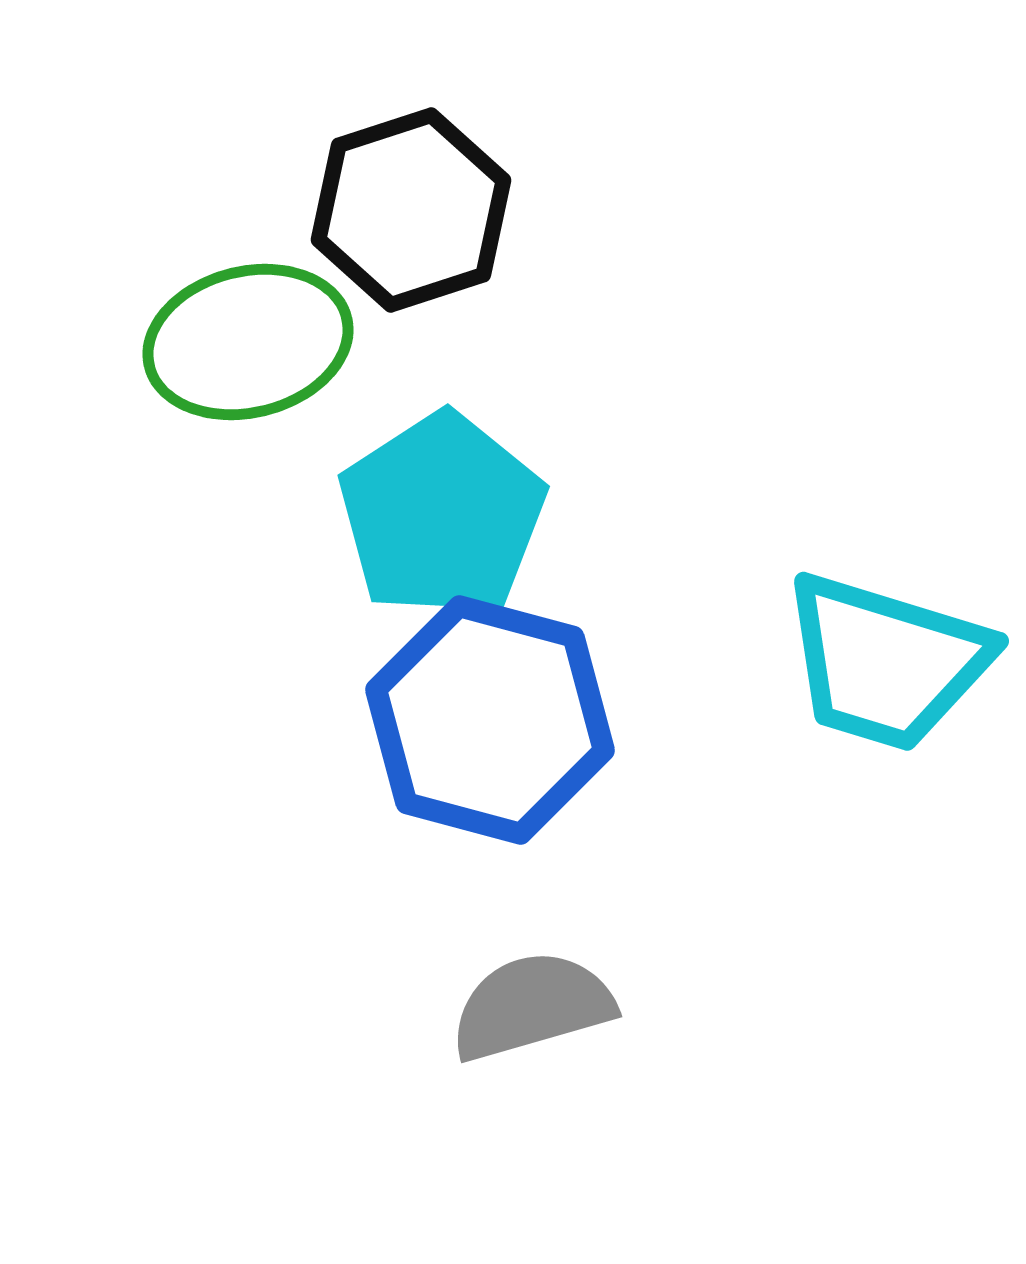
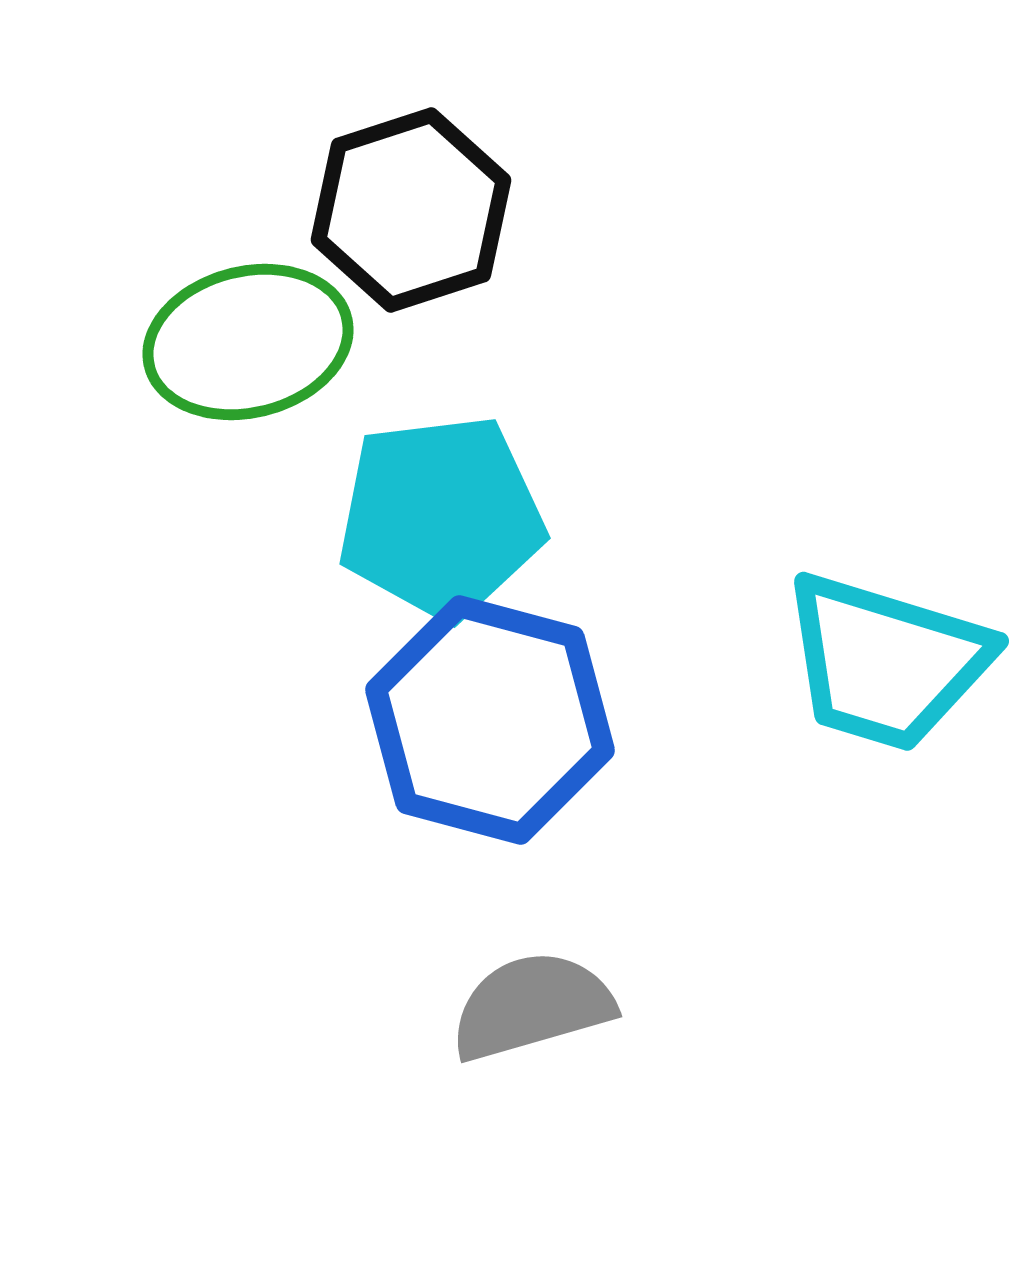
cyan pentagon: moved 1 px left, 2 px down; rotated 26 degrees clockwise
